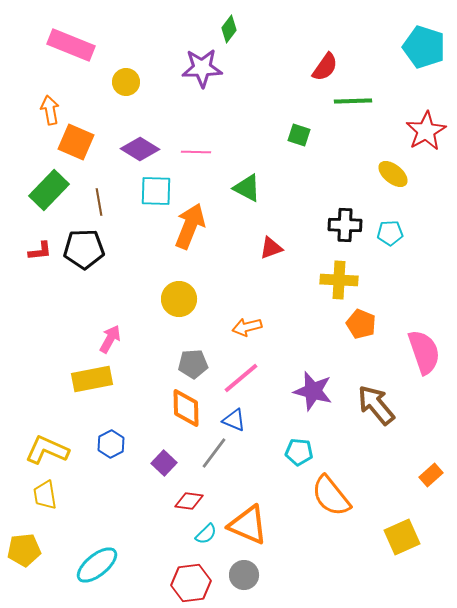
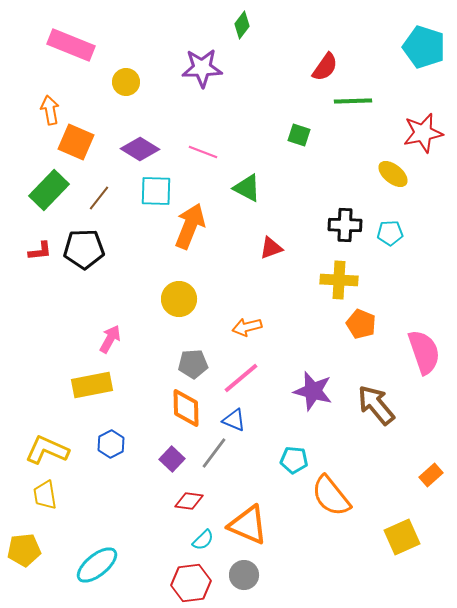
green diamond at (229, 29): moved 13 px right, 4 px up
red star at (426, 131): moved 3 px left, 2 px down; rotated 18 degrees clockwise
pink line at (196, 152): moved 7 px right; rotated 20 degrees clockwise
brown line at (99, 202): moved 4 px up; rotated 48 degrees clockwise
yellow rectangle at (92, 379): moved 6 px down
cyan pentagon at (299, 452): moved 5 px left, 8 px down
purple square at (164, 463): moved 8 px right, 4 px up
cyan semicircle at (206, 534): moved 3 px left, 6 px down
